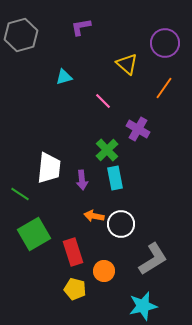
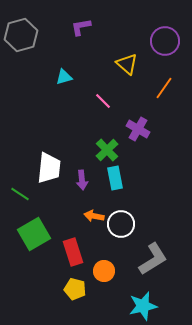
purple circle: moved 2 px up
